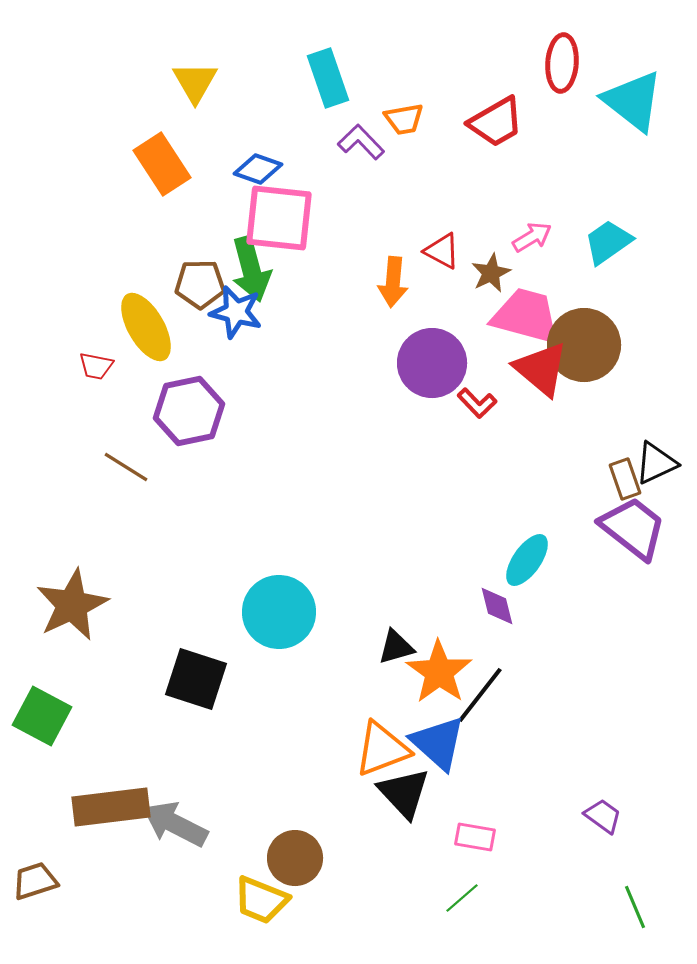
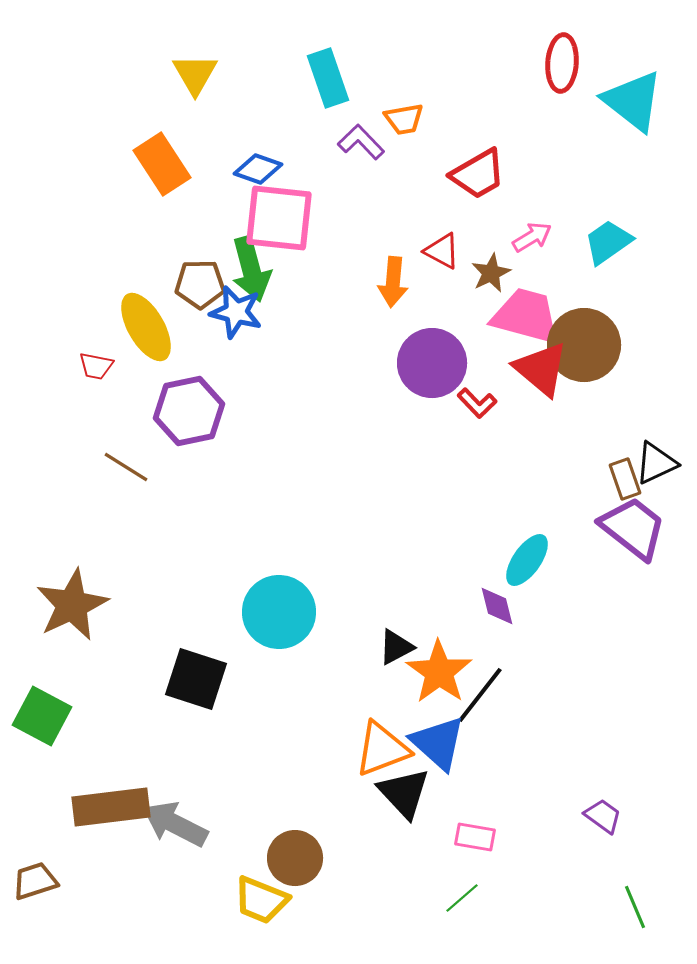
yellow triangle at (195, 82): moved 8 px up
red trapezoid at (496, 122): moved 18 px left, 52 px down
black triangle at (396, 647): rotated 12 degrees counterclockwise
